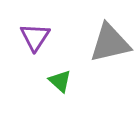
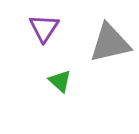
purple triangle: moved 9 px right, 9 px up
